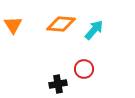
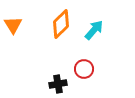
orange diamond: rotated 48 degrees counterclockwise
